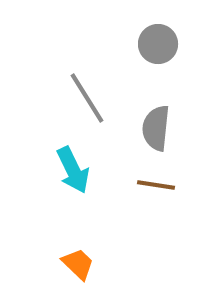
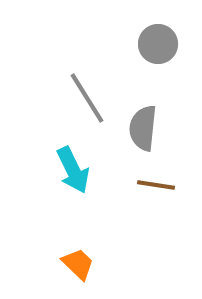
gray semicircle: moved 13 px left
